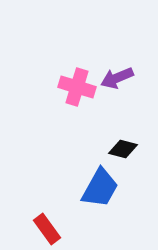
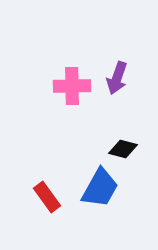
purple arrow: rotated 48 degrees counterclockwise
pink cross: moved 5 px left, 1 px up; rotated 18 degrees counterclockwise
red rectangle: moved 32 px up
